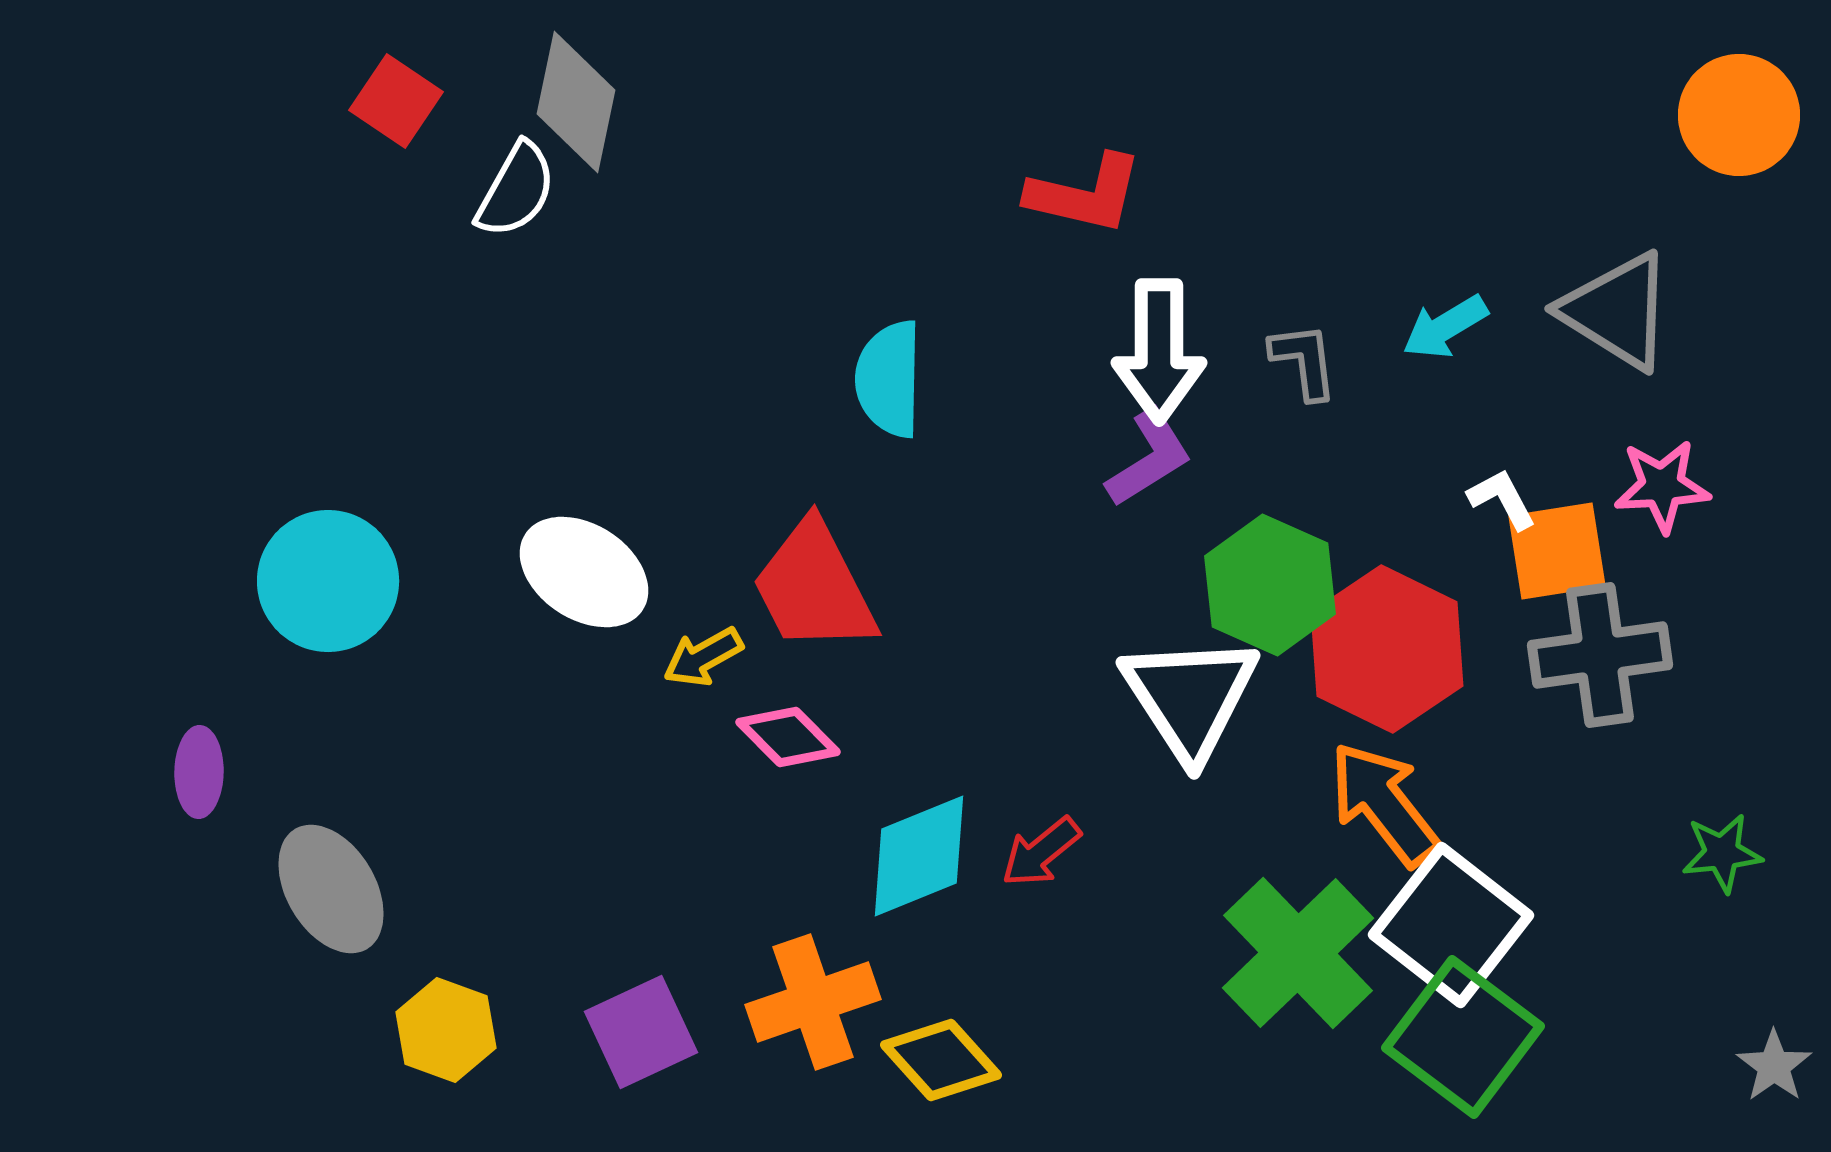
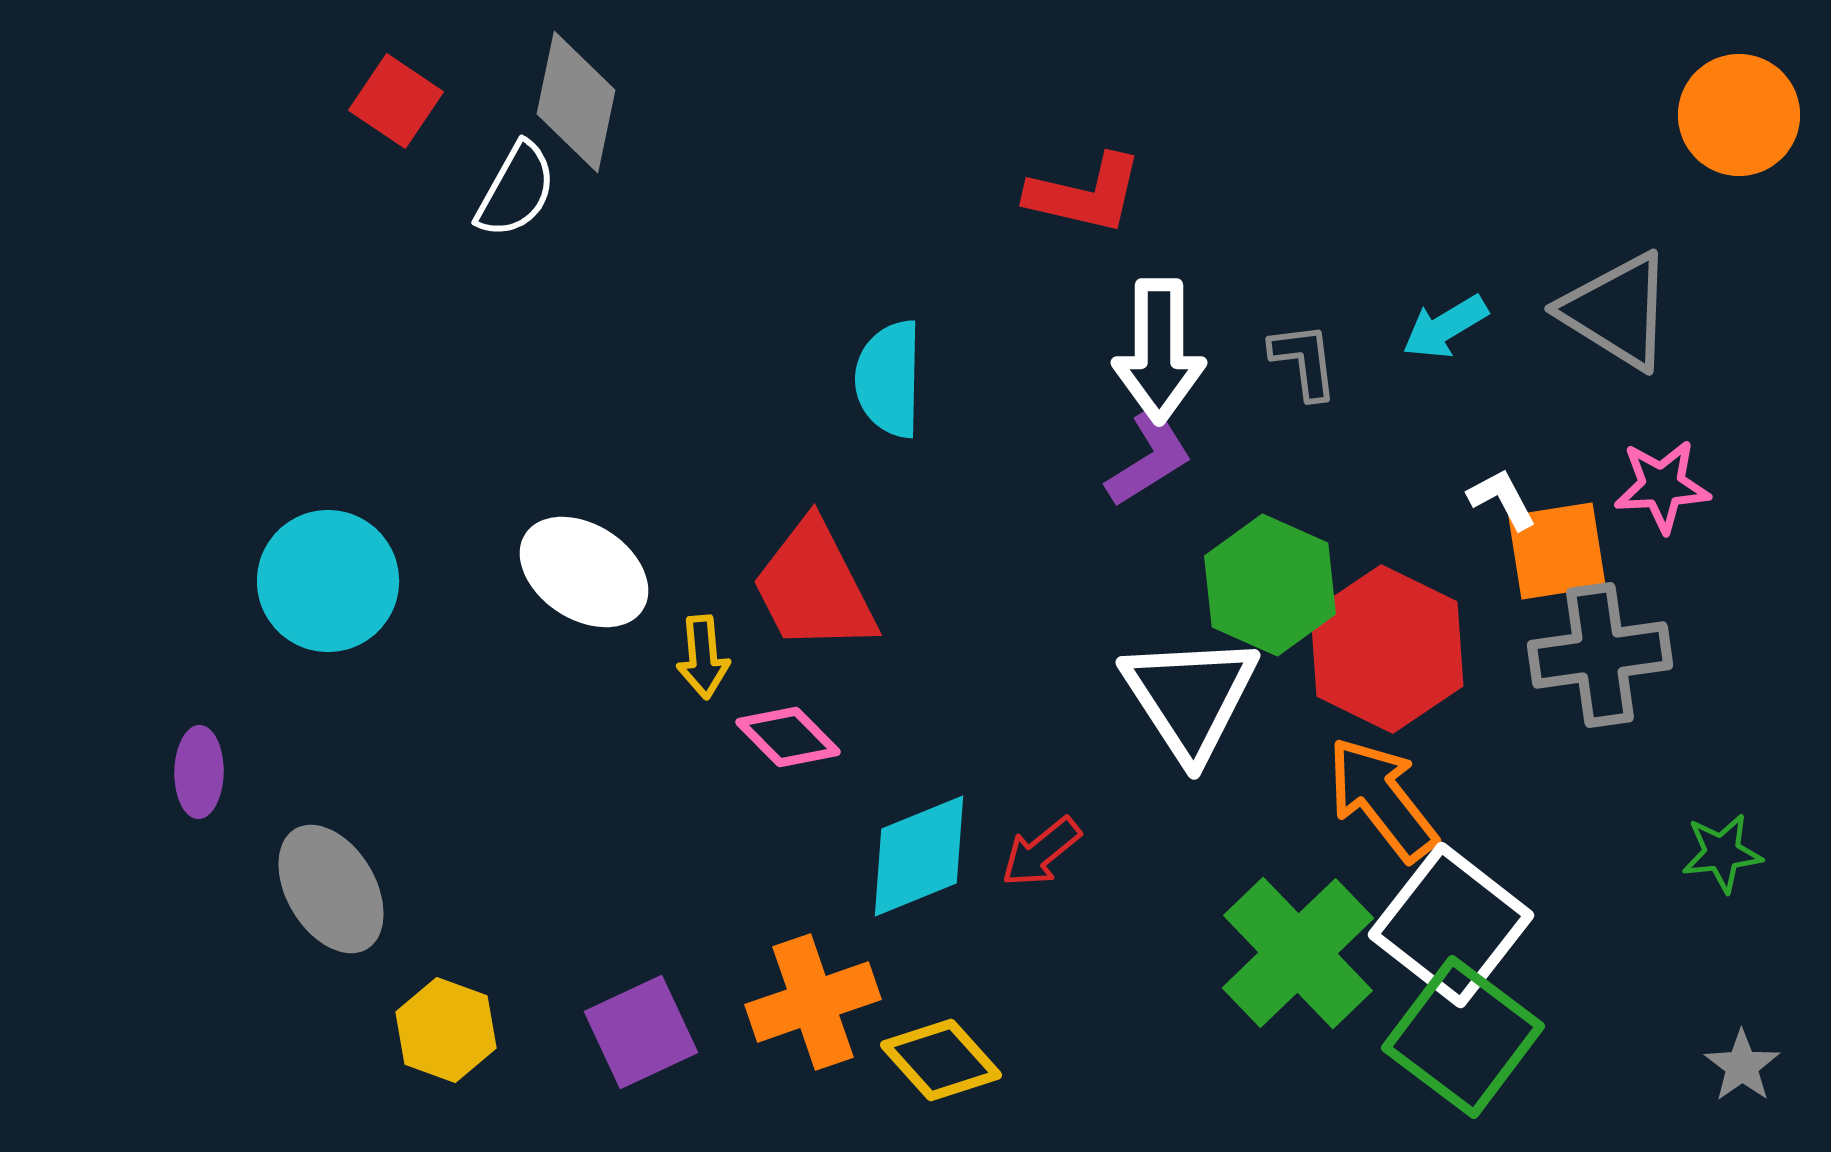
yellow arrow: rotated 66 degrees counterclockwise
orange arrow: moved 2 px left, 5 px up
gray star: moved 32 px left
